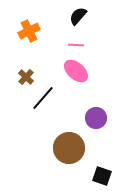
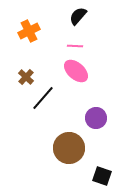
pink line: moved 1 px left, 1 px down
